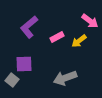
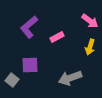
yellow arrow: moved 11 px right, 6 px down; rotated 35 degrees counterclockwise
purple square: moved 6 px right, 1 px down
gray arrow: moved 5 px right
